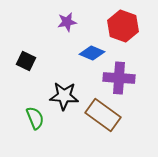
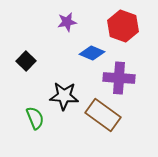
black square: rotated 18 degrees clockwise
